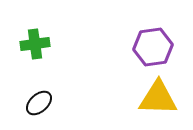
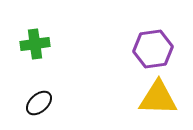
purple hexagon: moved 2 px down
